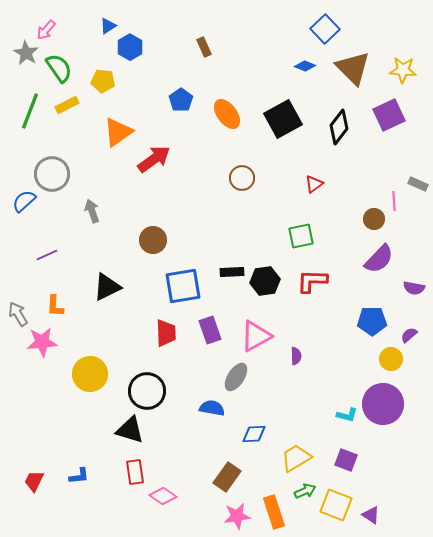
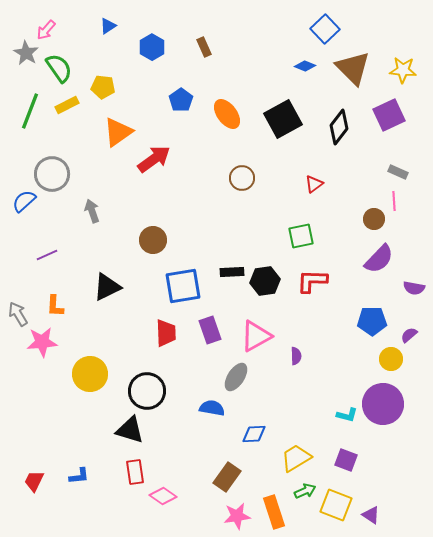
blue hexagon at (130, 47): moved 22 px right
yellow pentagon at (103, 81): moved 6 px down
gray rectangle at (418, 184): moved 20 px left, 12 px up
